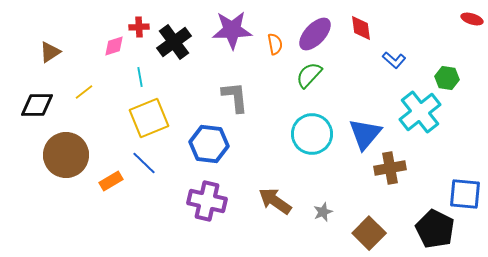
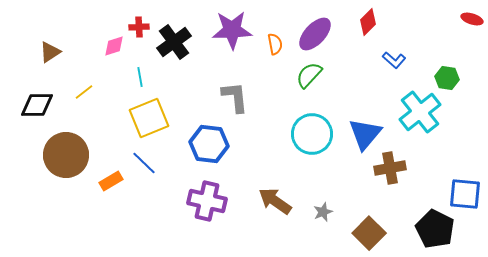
red diamond: moved 7 px right, 6 px up; rotated 52 degrees clockwise
